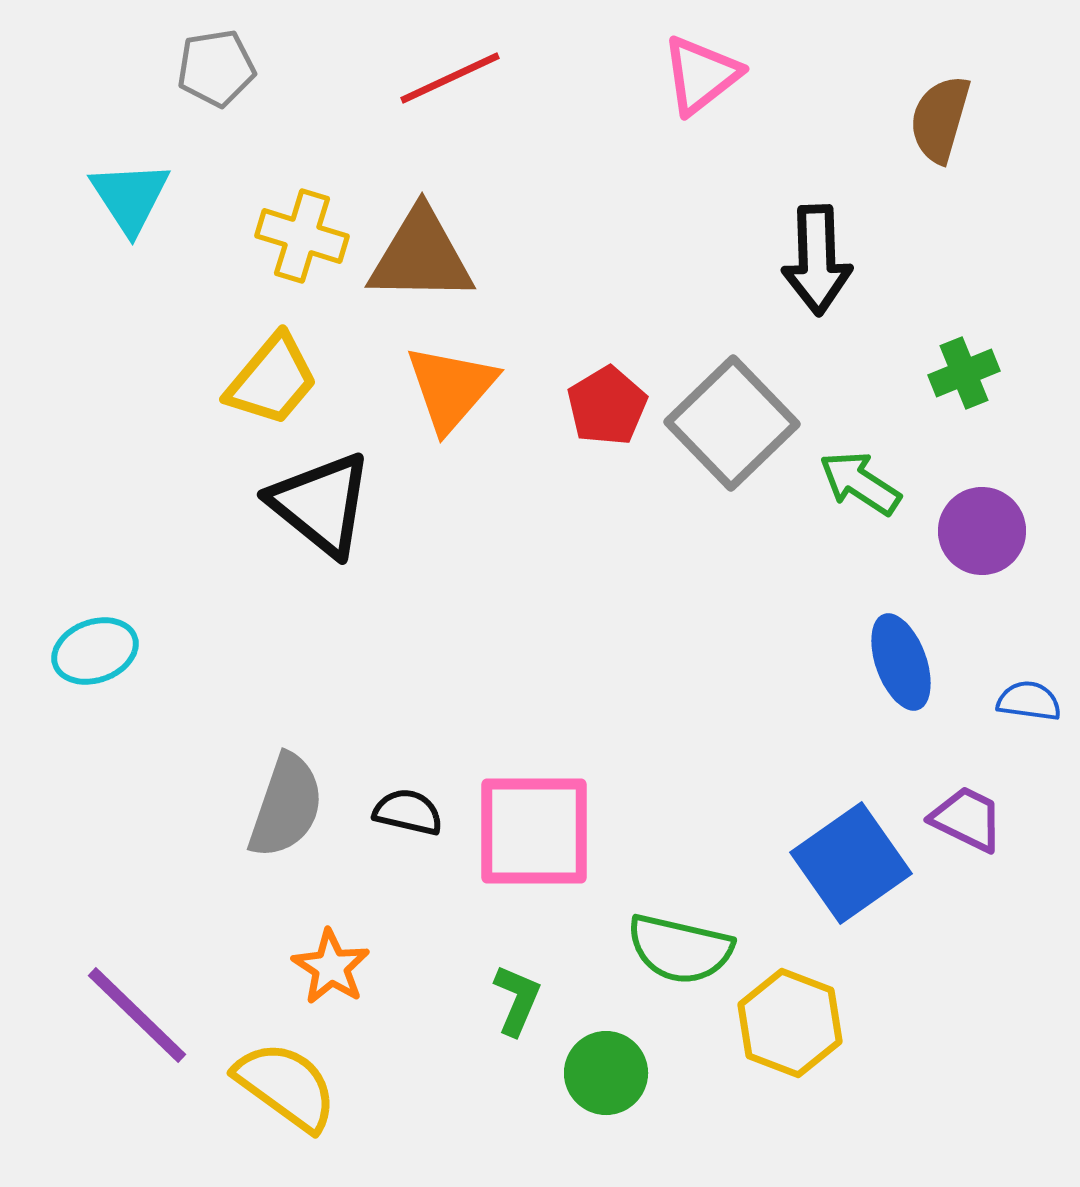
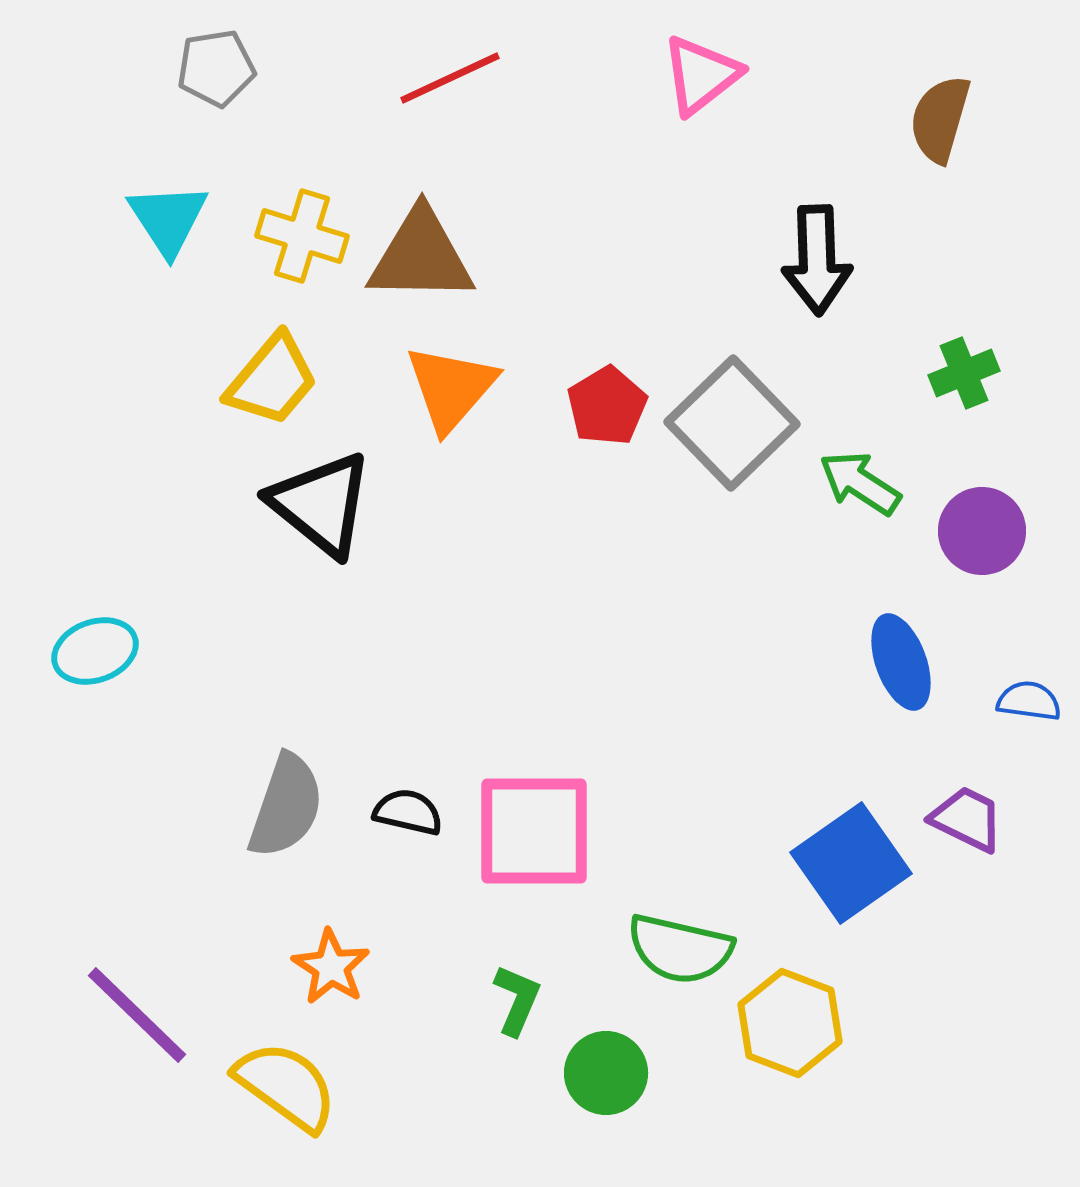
cyan triangle: moved 38 px right, 22 px down
